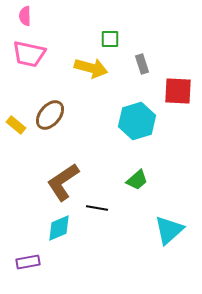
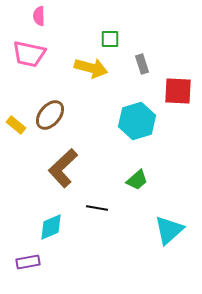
pink semicircle: moved 14 px right
brown L-shape: moved 14 px up; rotated 9 degrees counterclockwise
cyan diamond: moved 8 px left, 1 px up
